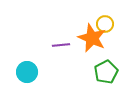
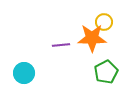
yellow circle: moved 1 px left, 2 px up
orange star: rotated 24 degrees counterclockwise
cyan circle: moved 3 px left, 1 px down
